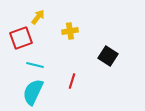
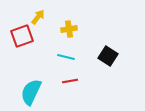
yellow cross: moved 1 px left, 2 px up
red square: moved 1 px right, 2 px up
cyan line: moved 31 px right, 8 px up
red line: moved 2 px left; rotated 63 degrees clockwise
cyan semicircle: moved 2 px left
